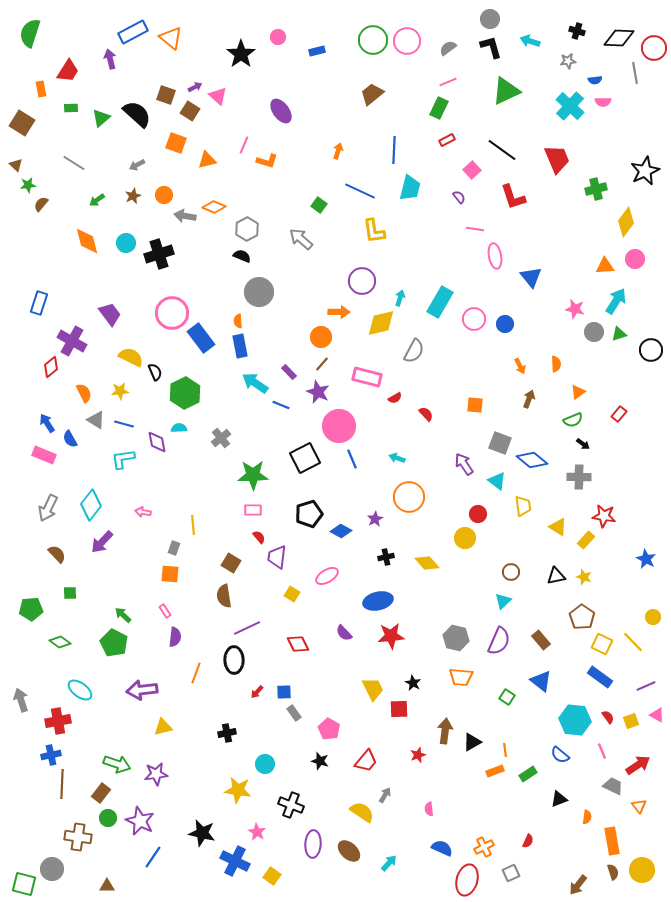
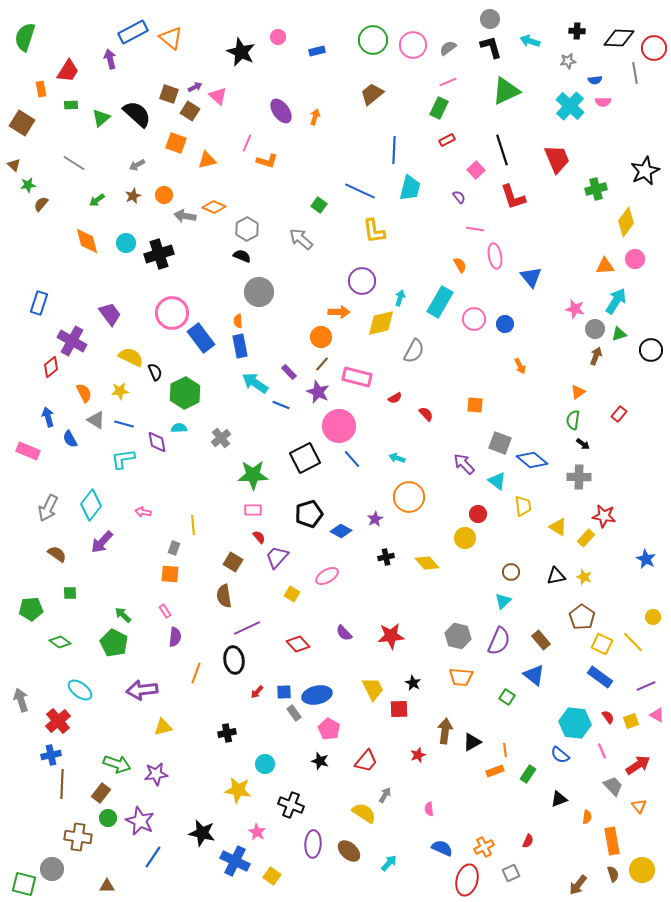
black cross at (577, 31): rotated 14 degrees counterclockwise
green semicircle at (30, 33): moved 5 px left, 4 px down
pink circle at (407, 41): moved 6 px right, 4 px down
black star at (241, 54): moved 2 px up; rotated 12 degrees counterclockwise
brown square at (166, 95): moved 3 px right, 1 px up
green rectangle at (71, 108): moved 3 px up
pink line at (244, 145): moved 3 px right, 2 px up
black line at (502, 150): rotated 36 degrees clockwise
orange arrow at (338, 151): moved 23 px left, 34 px up
brown triangle at (16, 165): moved 2 px left
pink square at (472, 170): moved 4 px right
gray circle at (594, 332): moved 1 px right, 3 px up
orange semicircle at (556, 364): moved 96 px left, 99 px up; rotated 28 degrees counterclockwise
pink rectangle at (367, 377): moved 10 px left
brown arrow at (529, 399): moved 67 px right, 43 px up
green semicircle at (573, 420): rotated 120 degrees clockwise
blue arrow at (47, 423): moved 1 px right, 6 px up; rotated 18 degrees clockwise
pink rectangle at (44, 455): moved 16 px left, 4 px up
blue line at (352, 459): rotated 18 degrees counterclockwise
purple arrow at (464, 464): rotated 10 degrees counterclockwise
yellow rectangle at (586, 540): moved 2 px up
brown semicircle at (57, 554): rotated 12 degrees counterclockwise
purple trapezoid at (277, 557): rotated 35 degrees clockwise
brown square at (231, 563): moved 2 px right, 1 px up
blue ellipse at (378, 601): moved 61 px left, 94 px down
gray hexagon at (456, 638): moved 2 px right, 2 px up
red diamond at (298, 644): rotated 15 degrees counterclockwise
black ellipse at (234, 660): rotated 8 degrees counterclockwise
blue triangle at (541, 681): moved 7 px left, 6 px up
cyan hexagon at (575, 720): moved 3 px down
red cross at (58, 721): rotated 30 degrees counterclockwise
green rectangle at (528, 774): rotated 24 degrees counterclockwise
gray trapezoid at (613, 786): rotated 20 degrees clockwise
yellow semicircle at (362, 812): moved 2 px right, 1 px down
brown semicircle at (613, 872): moved 2 px down
